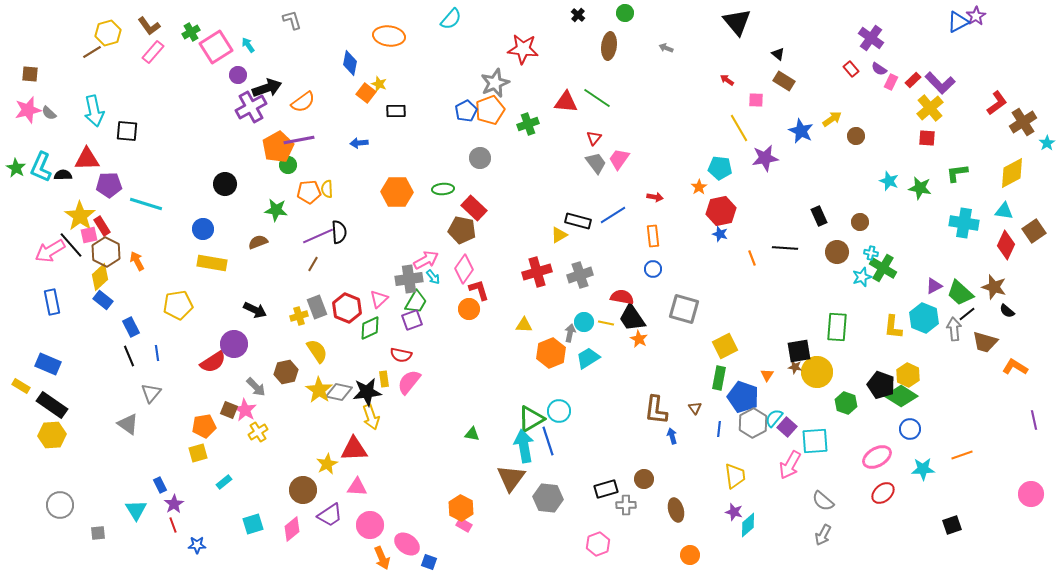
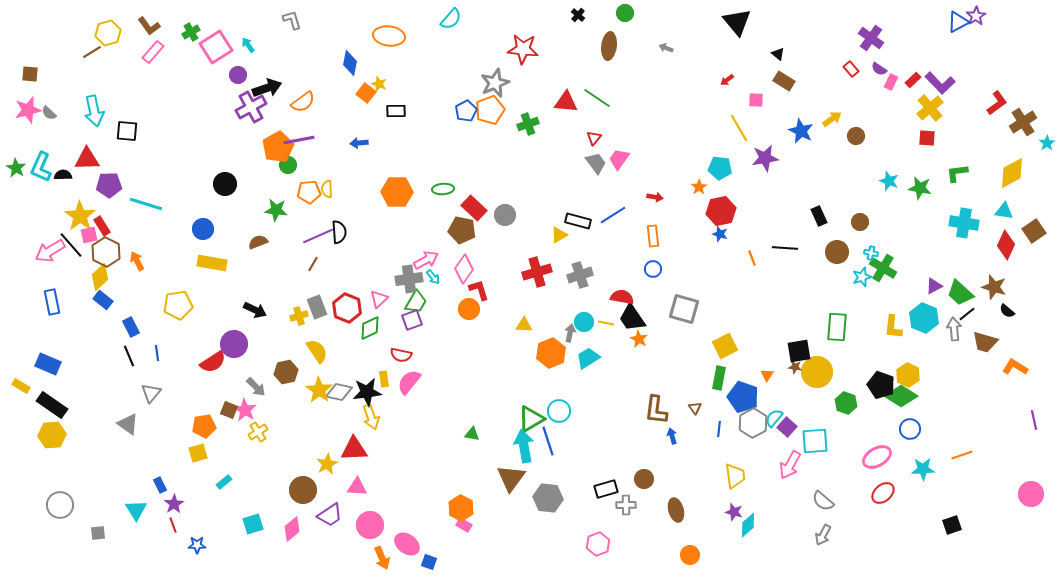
red arrow at (727, 80): rotated 72 degrees counterclockwise
gray circle at (480, 158): moved 25 px right, 57 px down
